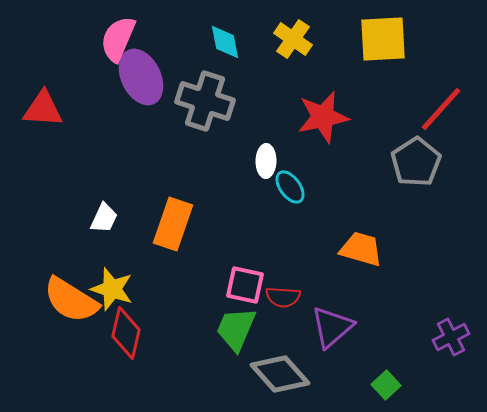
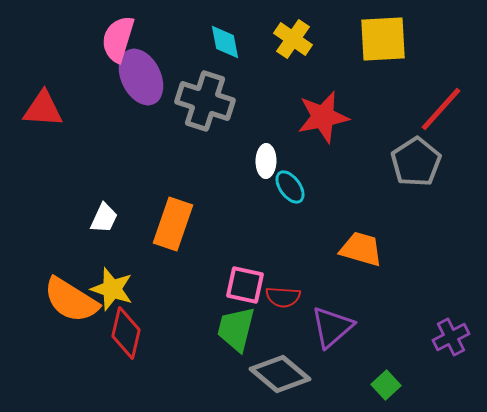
pink semicircle: rotated 6 degrees counterclockwise
green trapezoid: rotated 9 degrees counterclockwise
gray diamond: rotated 8 degrees counterclockwise
